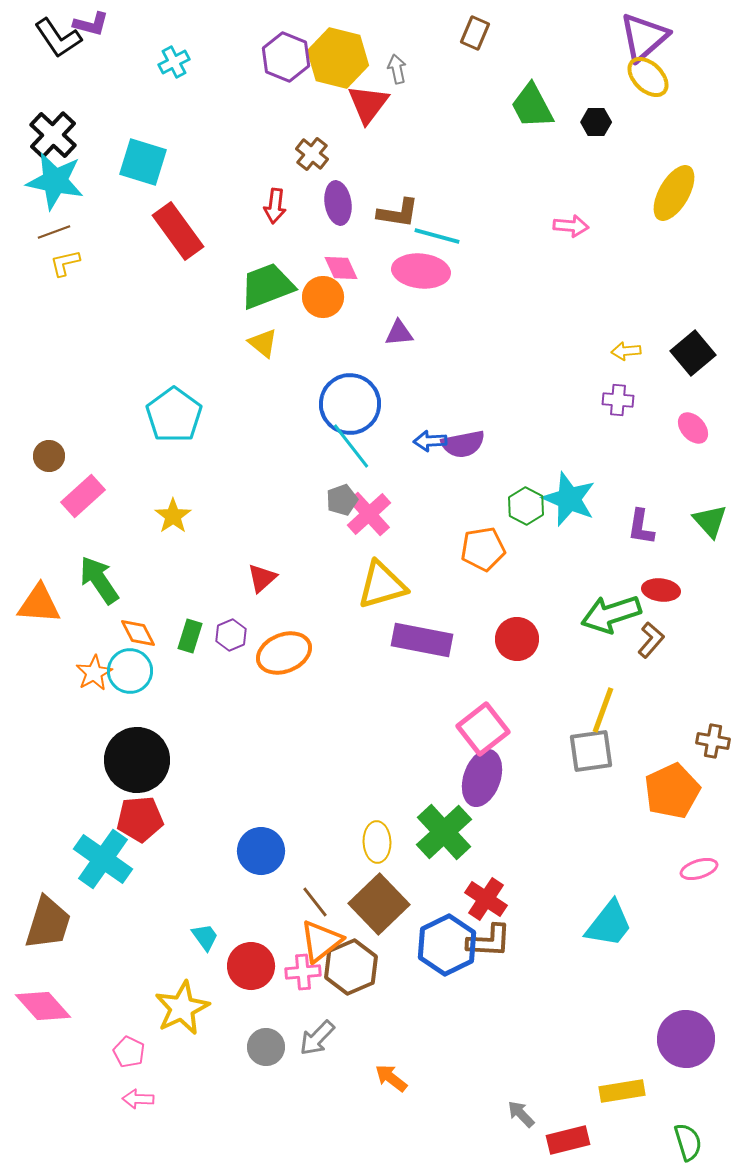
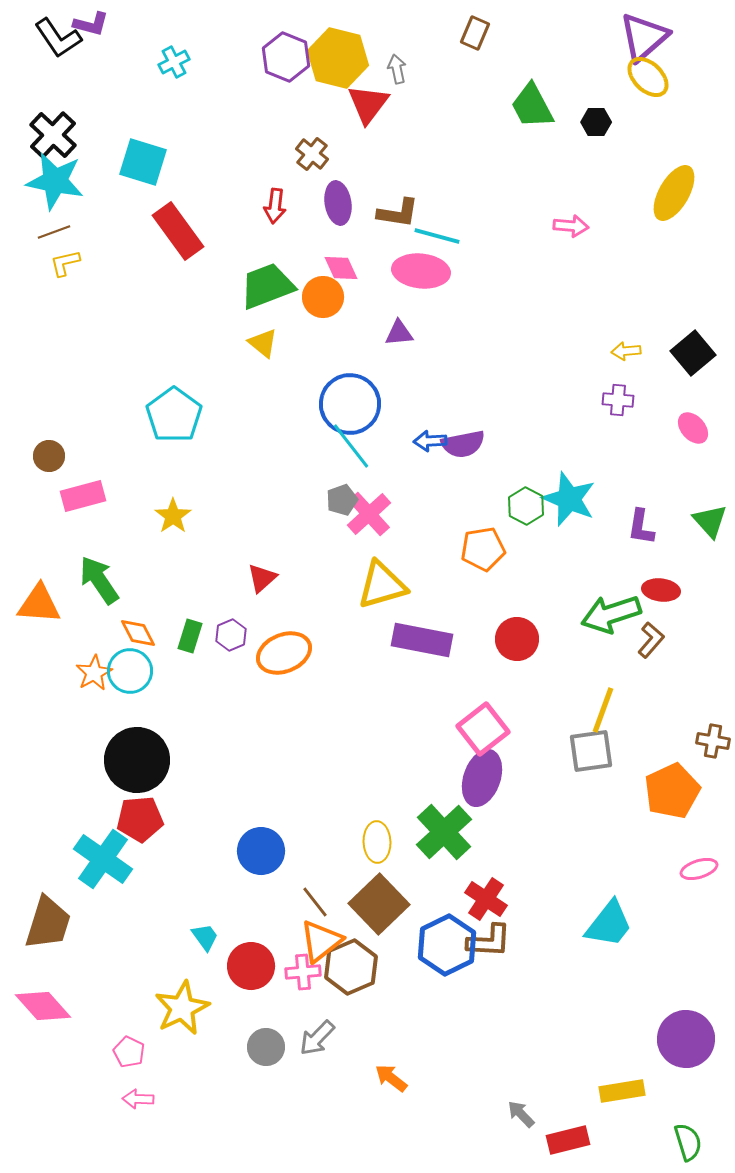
pink rectangle at (83, 496): rotated 27 degrees clockwise
